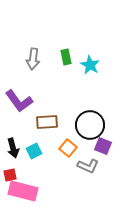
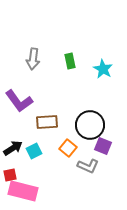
green rectangle: moved 4 px right, 4 px down
cyan star: moved 13 px right, 4 px down
black arrow: rotated 108 degrees counterclockwise
